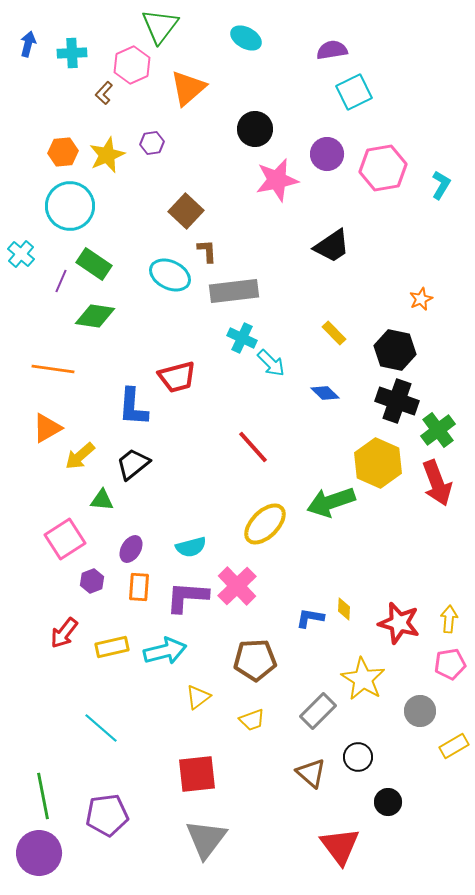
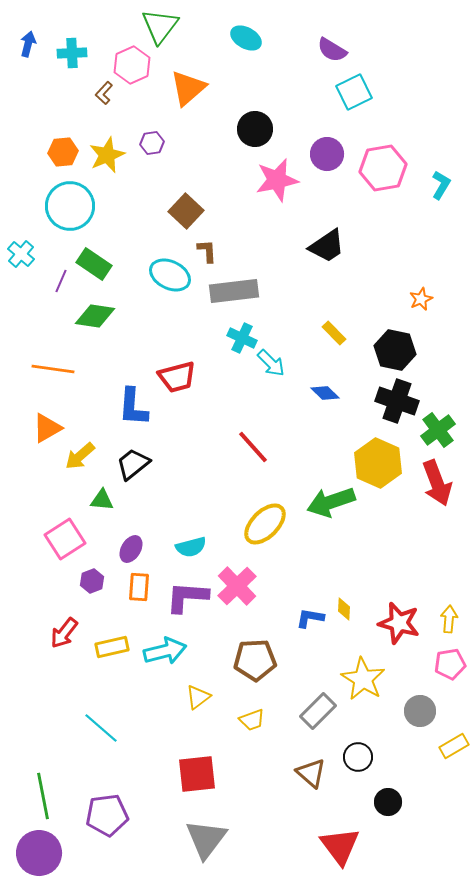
purple semicircle at (332, 50): rotated 140 degrees counterclockwise
black trapezoid at (332, 246): moved 5 px left
